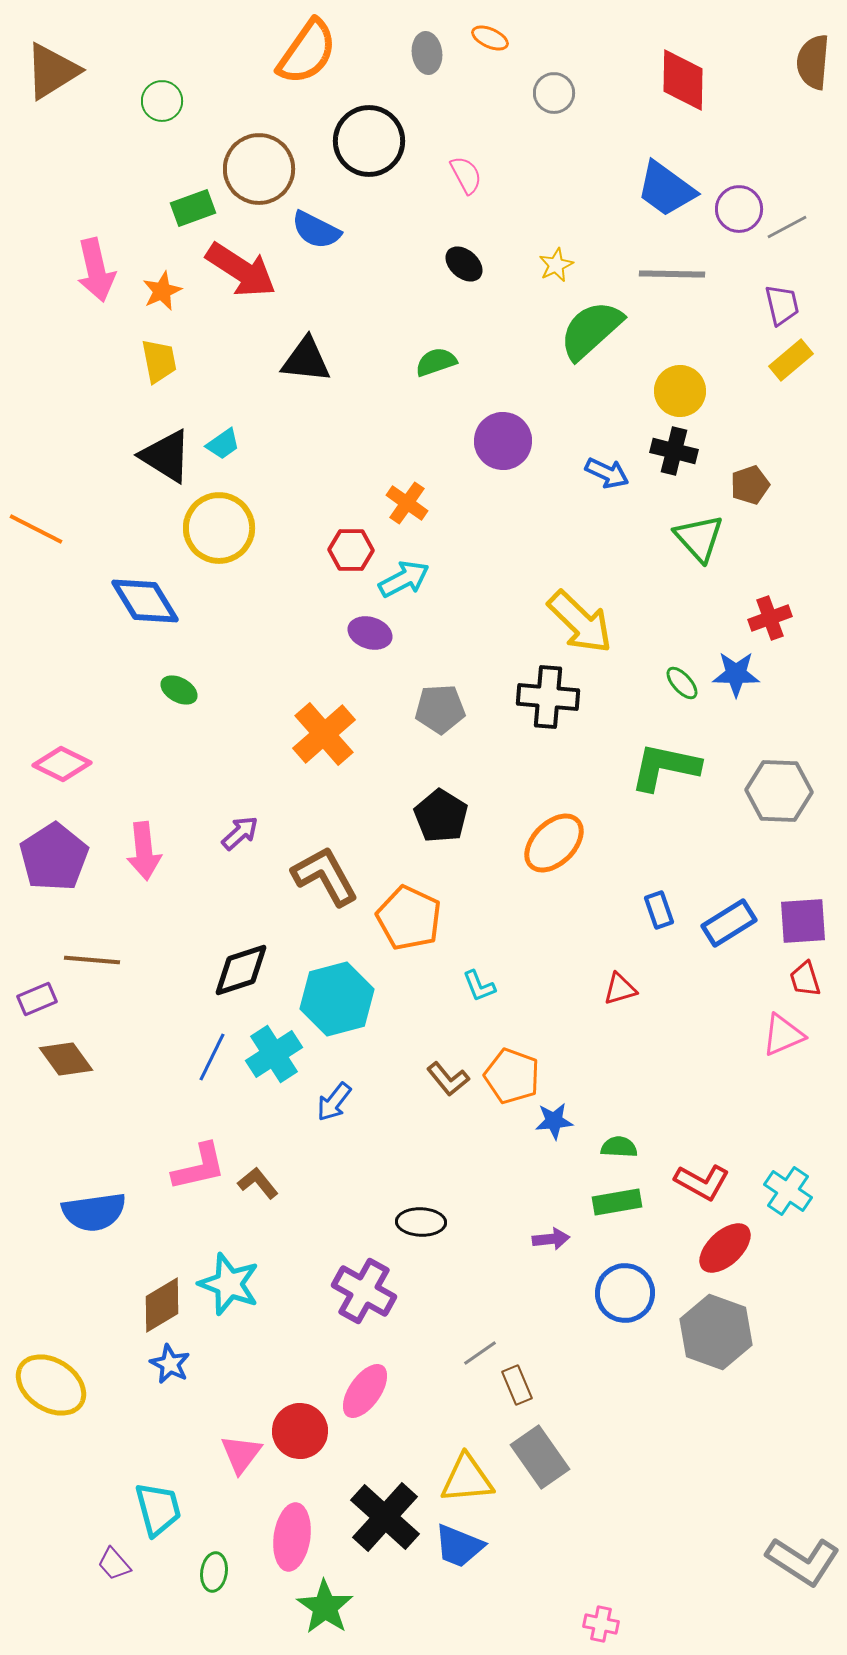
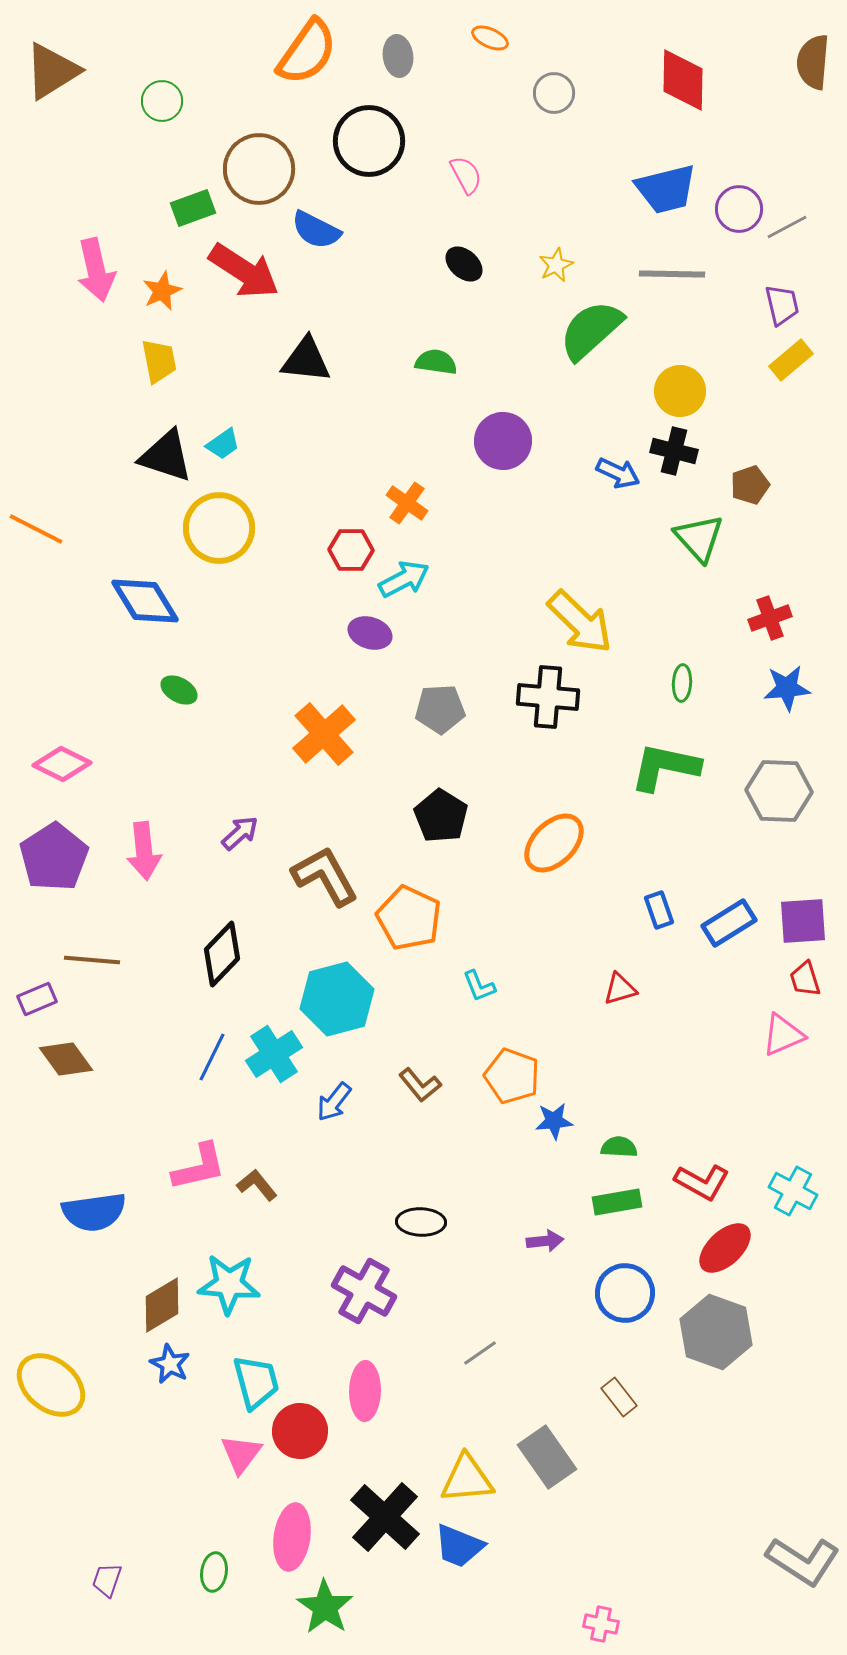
gray ellipse at (427, 53): moved 29 px left, 3 px down
blue trapezoid at (666, 189): rotated 50 degrees counterclockwise
red arrow at (241, 270): moved 3 px right, 1 px down
green semicircle at (436, 362): rotated 27 degrees clockwise
black triangle at (166, 456): rotated 14 degrees counterclockwise
blue arrow at (607, 473): moved 11 px right
blue star at (736, 674): moved 51 px right, 14 px down; rotated 6 degrees counterclockwise
green ellipse at (682, 683): rotated 45 degrees clockwise
black diamond at (241, 970): moved 19 px left, 16 px up; rotated 28 degrees counterclockwise
brown L-shape at (448, 1079): moved 28 px left, 6 px down
brown L-shape at (258, 1183): moved 1 px left, 2 px down
cyan cross at (788, 1191): moved 5 px right; rotated 6 degrees counterclockwise
purple arrow at (551, 1239): moved 6 px left, 2 px down
cyan star at (229, 1284): rotated 16 degrees counterclockwise
yellow ellipse at (51, 1385): rotated 6 degrees clockwise
brown rectangle at (517, 1385): moved 102 px right, 12 px down; rotated 15 degrees counterclockwise
pink ellipse at (365, 1391): rotated 34 degrees counterclockwise
gray rectangle at (540, 1457): moved 7 px right
cyan trapezoid at (158, 1509): moved 98 px right, 127 px up
purple trapezoid at (114, 1564): moved 7 px left, 16 px down; rotated 60 degrees clockwise
